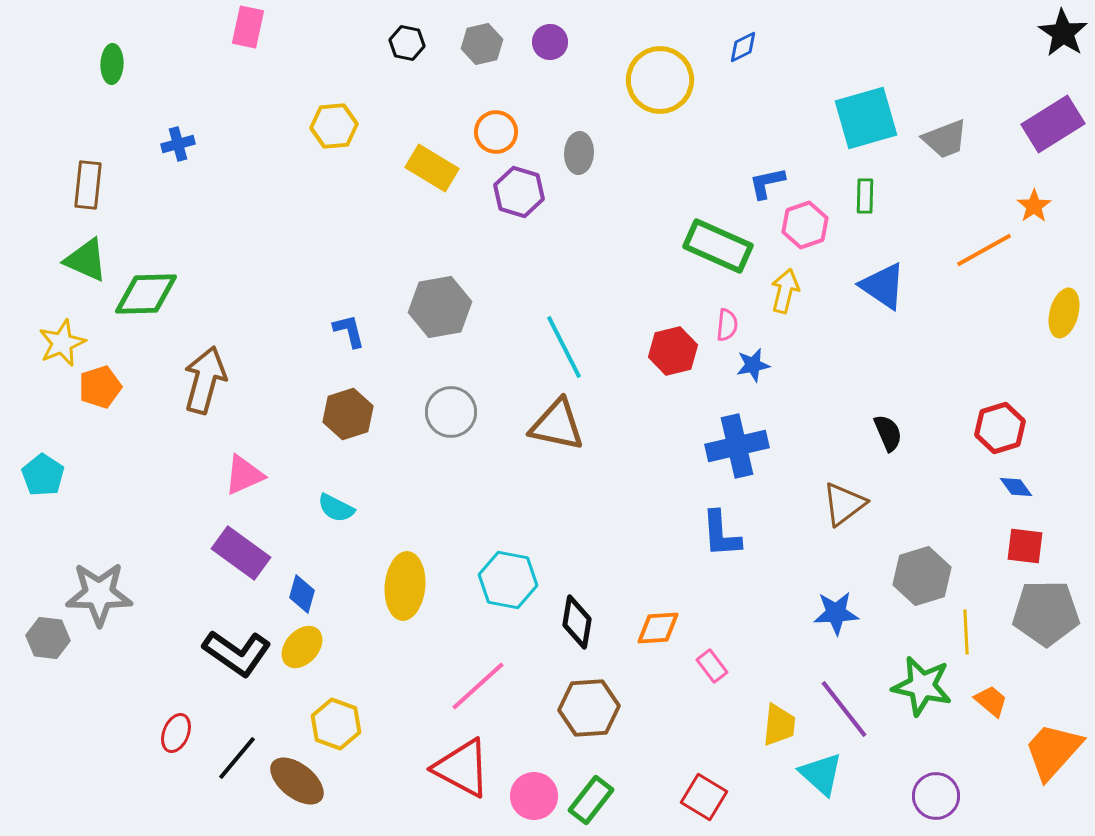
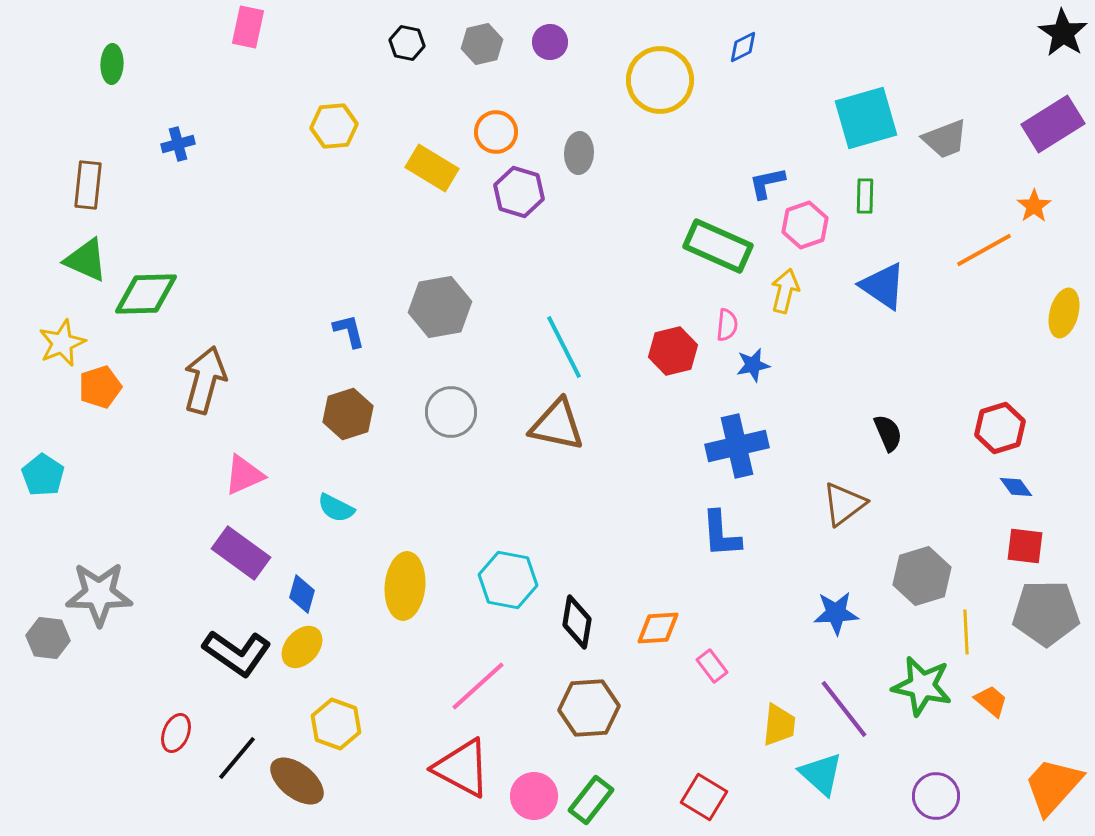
orange trapezoid at (1053, 751): moved 35 px down
